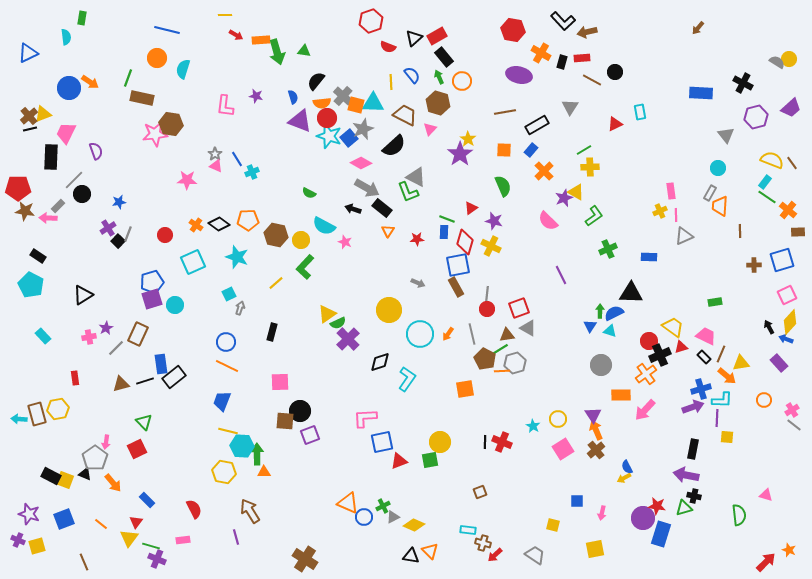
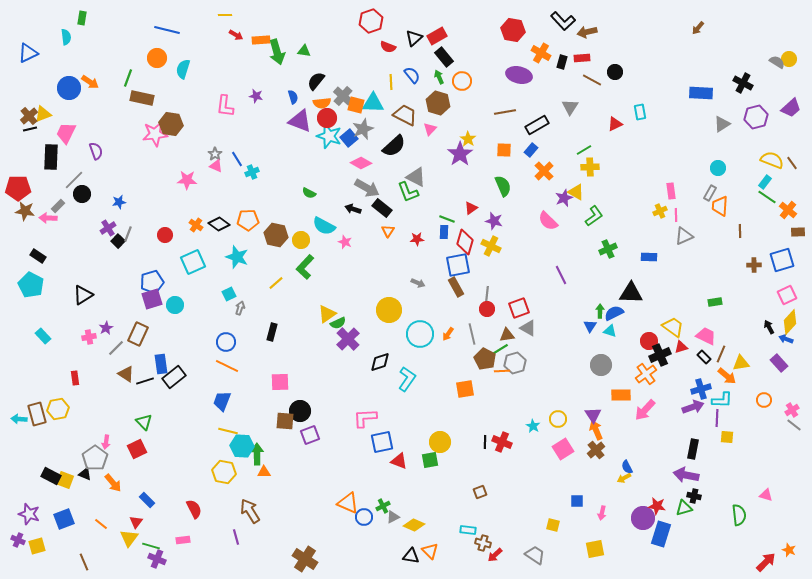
gray triangle at (726, 135): moved 4 px left, 11 px up; rotated 36 degrees clockwise
brown triangle at (121, 384): moved 5 px right, 10 px up; rotated 48 degrees clockwise
red triangle at (399, 461): rotated 42 degrees clockwise
